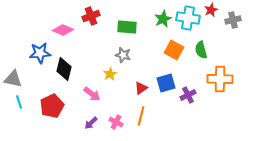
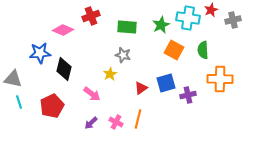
green star: moved 2 px left, 6 px down
green semicircle: moved 2 px right; rotated 12 degrees clockwise
purple cross: rotated 14 degrees clockwise
orange line: moved 3 px left, 3 px down
